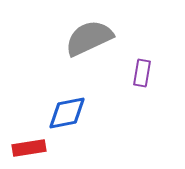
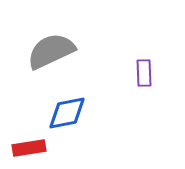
gray semicircle: moved 38 px left, 13 px down
purple rectangle: moved 2 px right; rotated 12 degrees counterclockwise
